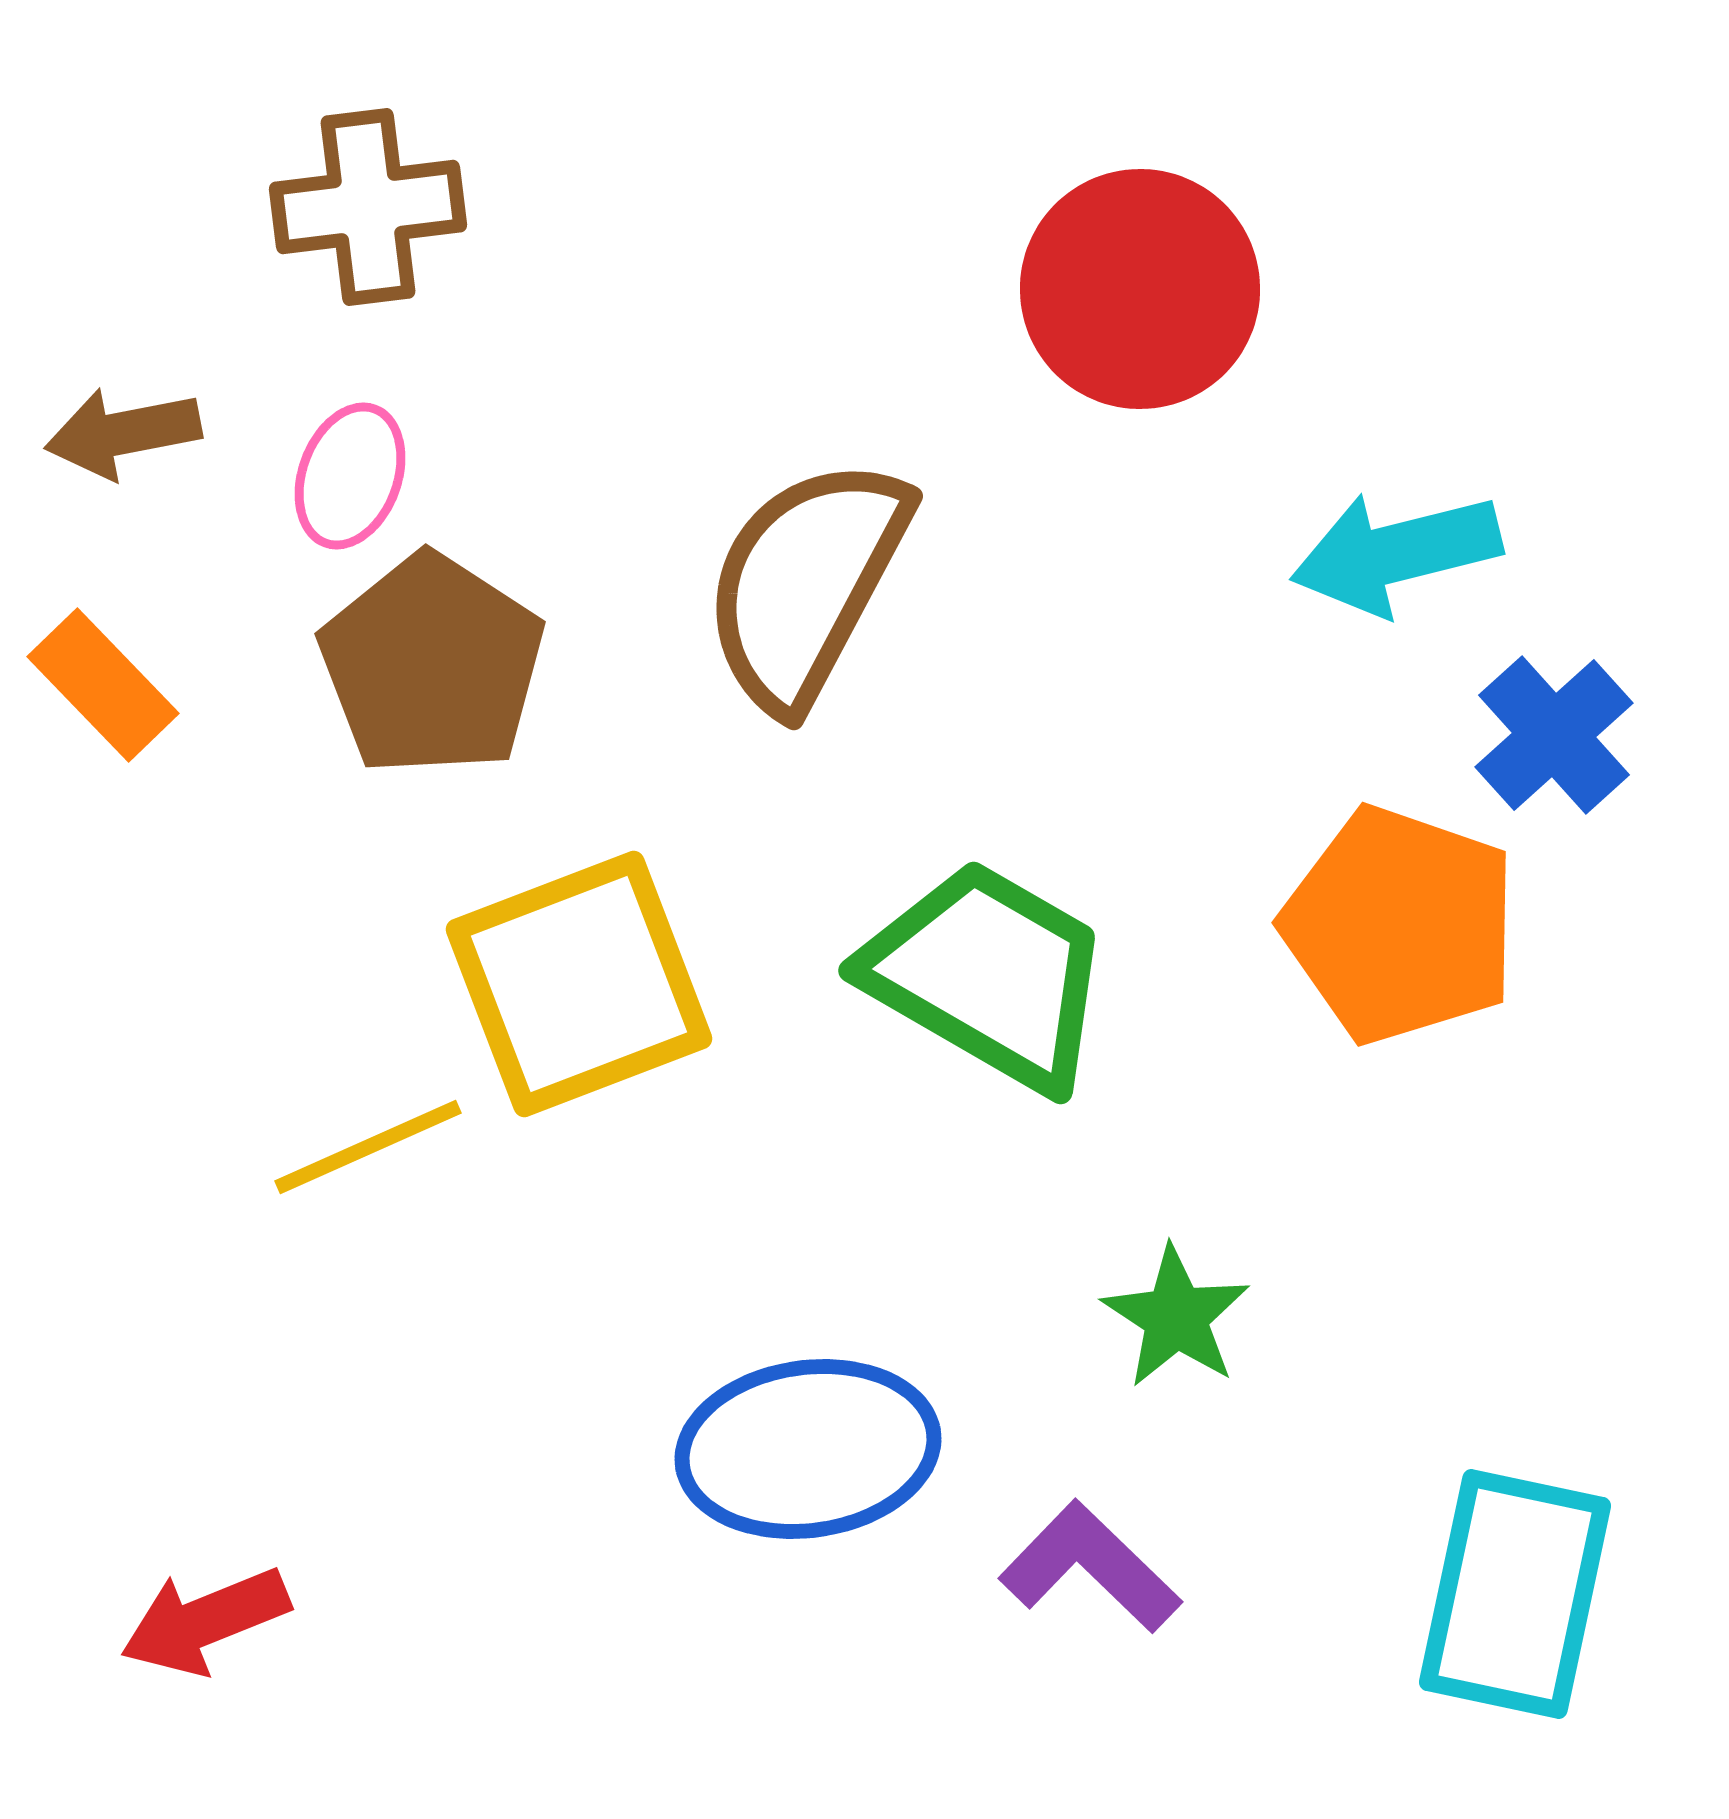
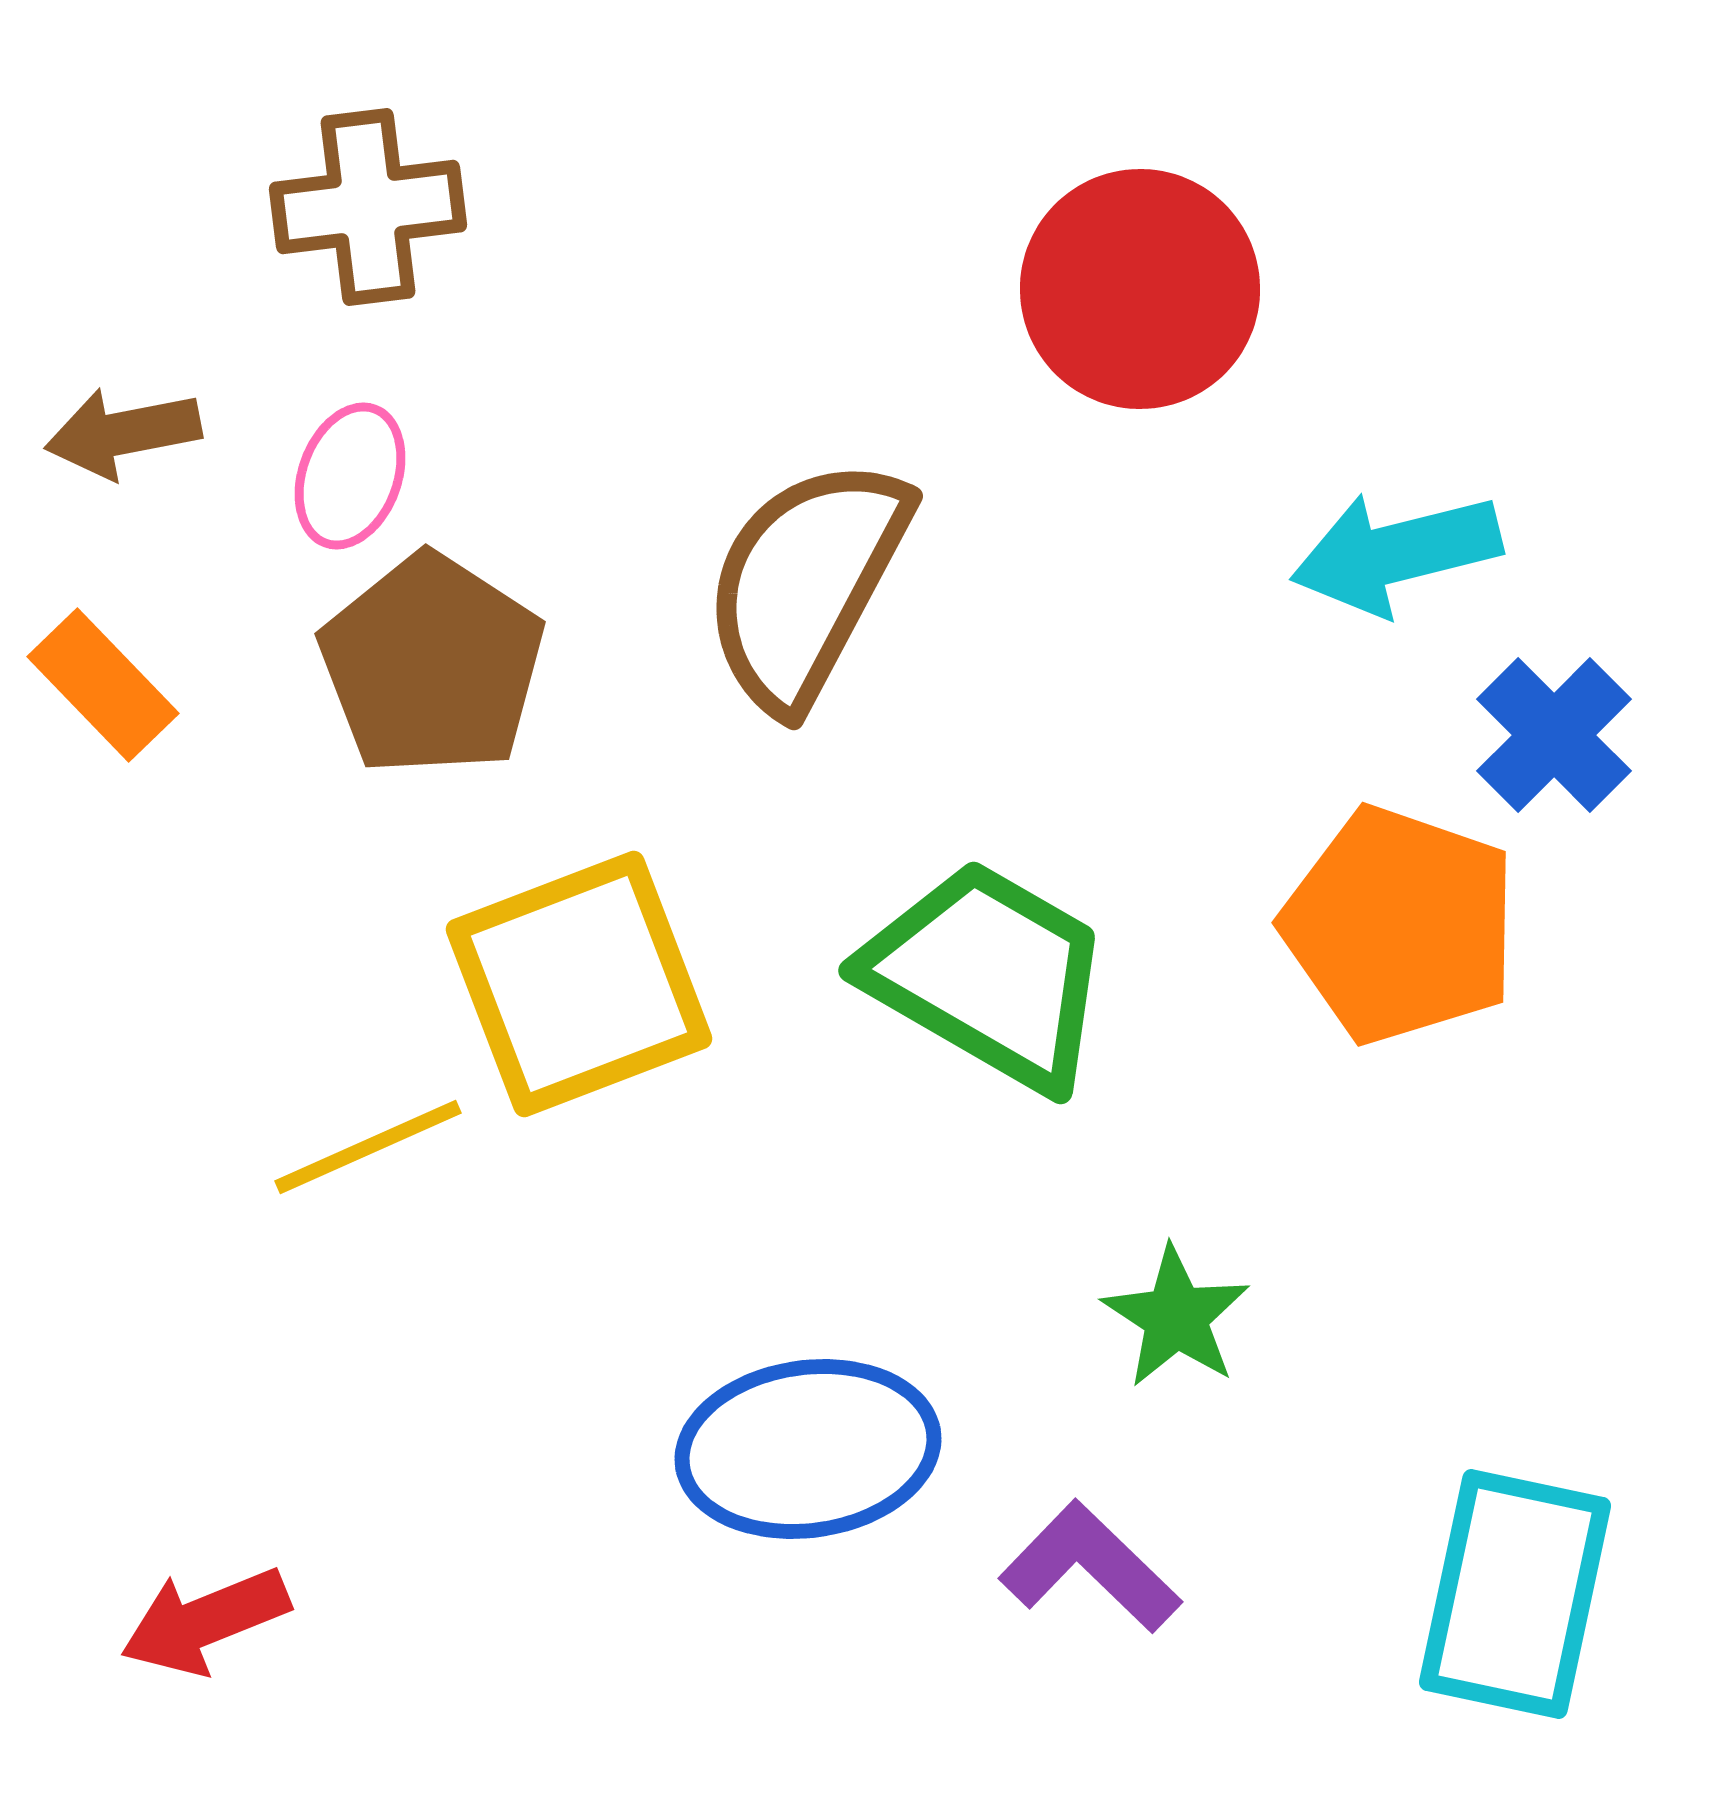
blue cross: rotated 3 degrees counterclockwise
